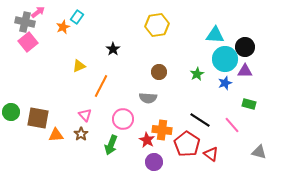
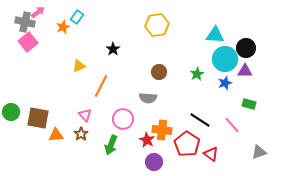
black circle: moved 1 px right, 1 px down
gray triangle: rotated 35 degrees counterclockwise
